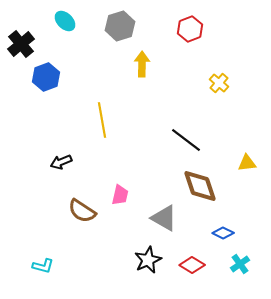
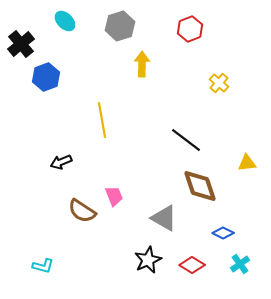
pink trapezoid: moved 6 px left, 1 px down; rotated 35 degrees counterclockwise
